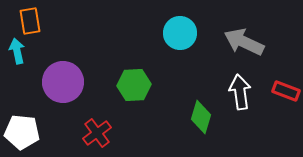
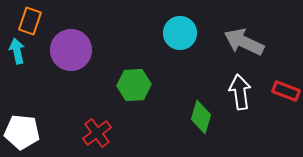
orange rectangle: rotated 28 degrees clockwise
purple circle: moved 8 px right, 32 px up
